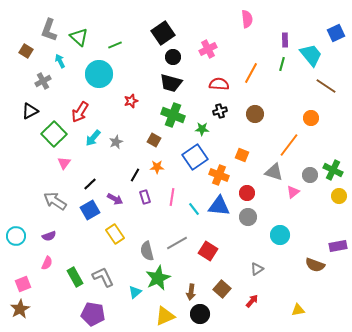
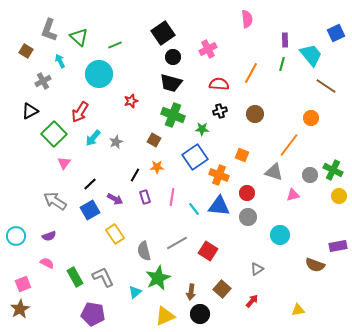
pink triangle at (293, 192): moved 3 px down; rotated 24 degrees clockwise
gray semicircle at (147, 251): moved 3 px left
pink semicircle at (47, 263): rotated 88 degrees counterclockwise
